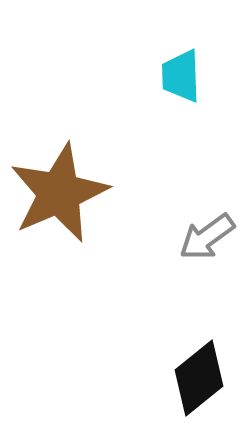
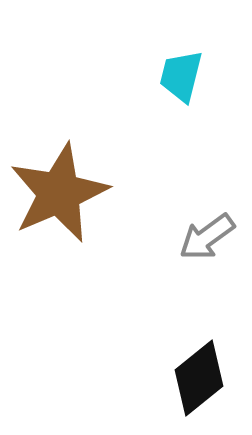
cyan trapezoid: rotated 16 degrees clockwise
